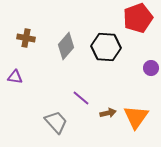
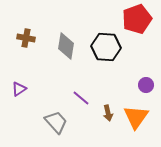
red pentagon: moved 1 px left, 1 px down
gray diamond: rotated 32 degrees counterclockwise
purple circle: moved 5 px left, 17 px down
purple triangle: moved 4 px right, 12 px down; rotated 42 degrees counterclockwise
brown arrow: rotated 91 degrees clockwise
